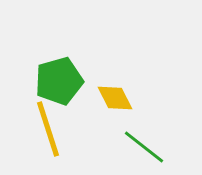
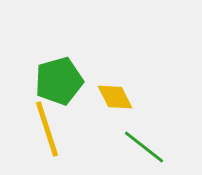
yellow diamond: moved 1 px up
yellow line: moved 1 px left
